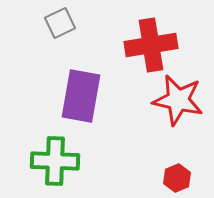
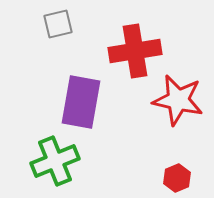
gray square: moved 2 px left, 1 px down; rotated 12 degrees clockwise
red cross: moved 16 px left, 6 px down
purple rectangle: moved 6 px down
green cross: rotated 24 degrees counterclockwise
